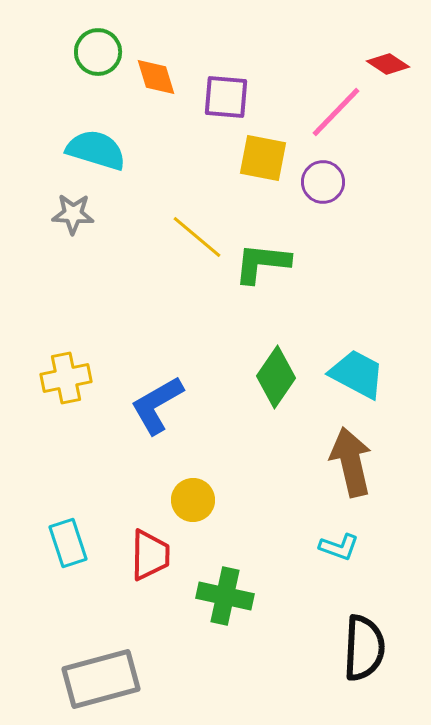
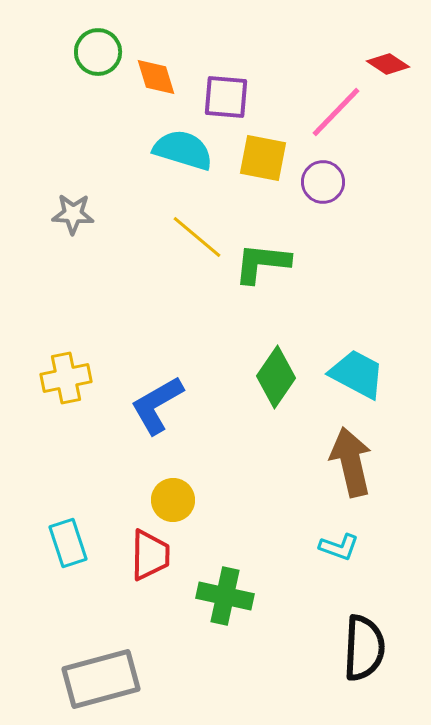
cyan semicircle: moved 87 px right
yellow circle: moved 20 px left
